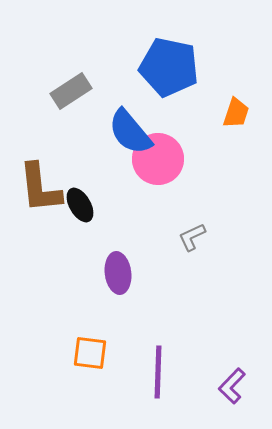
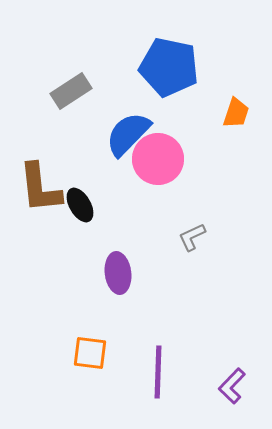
blue semicircle: moved 2 px left, 2 px down; rotated 84 degrees clockwise
